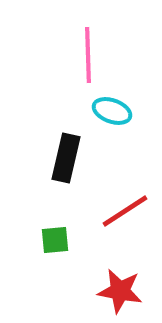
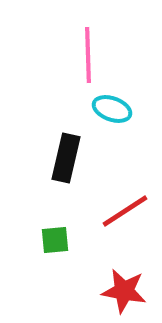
cyan ellipse: moved 2 px up
red star: moved 4 px right
